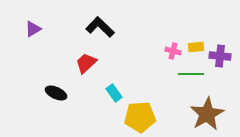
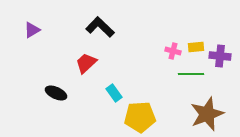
purple triangle: moved 1 px left, 1 px down
brown star: rotated 8 degrees clockwise
